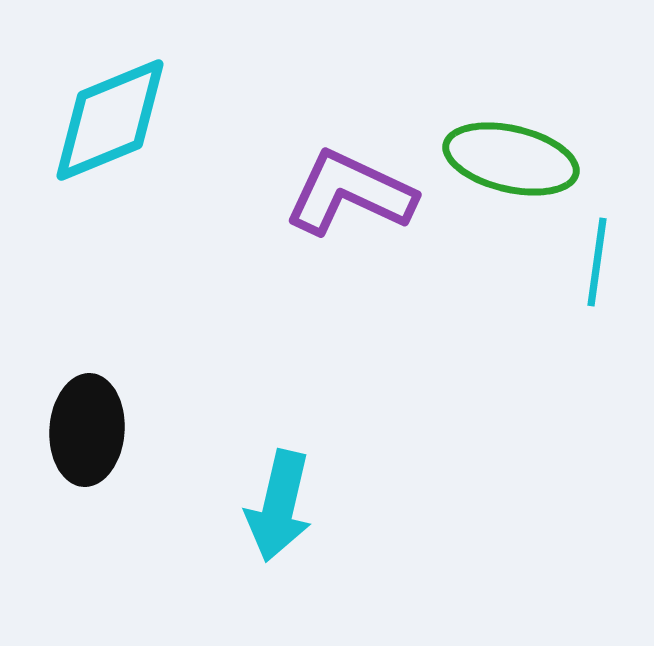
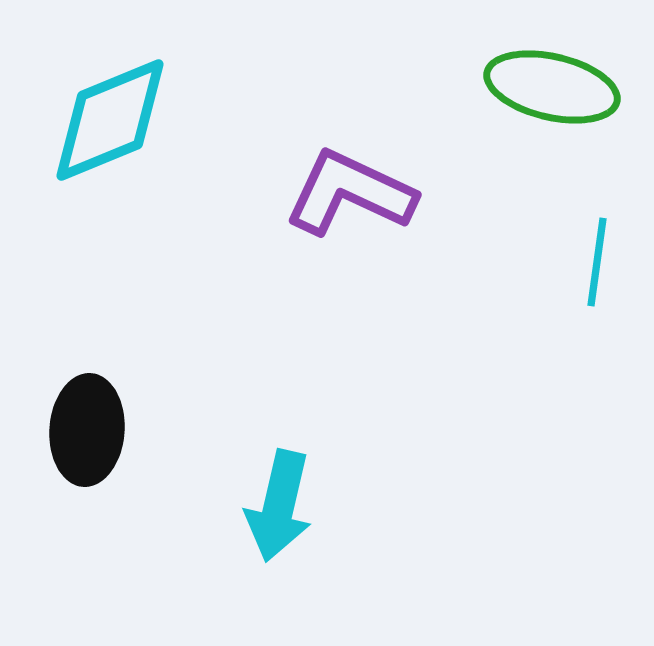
green ellipse: moved 41 px right, 72 px up
